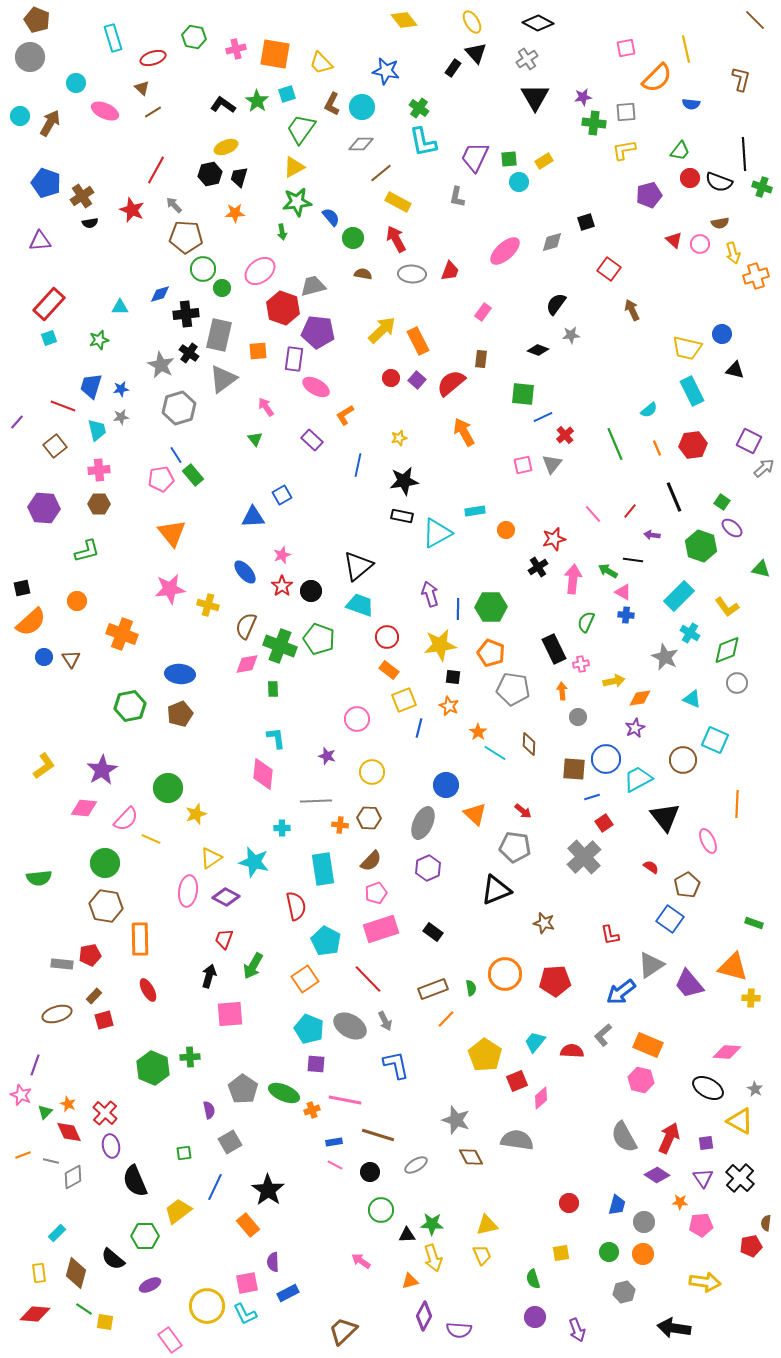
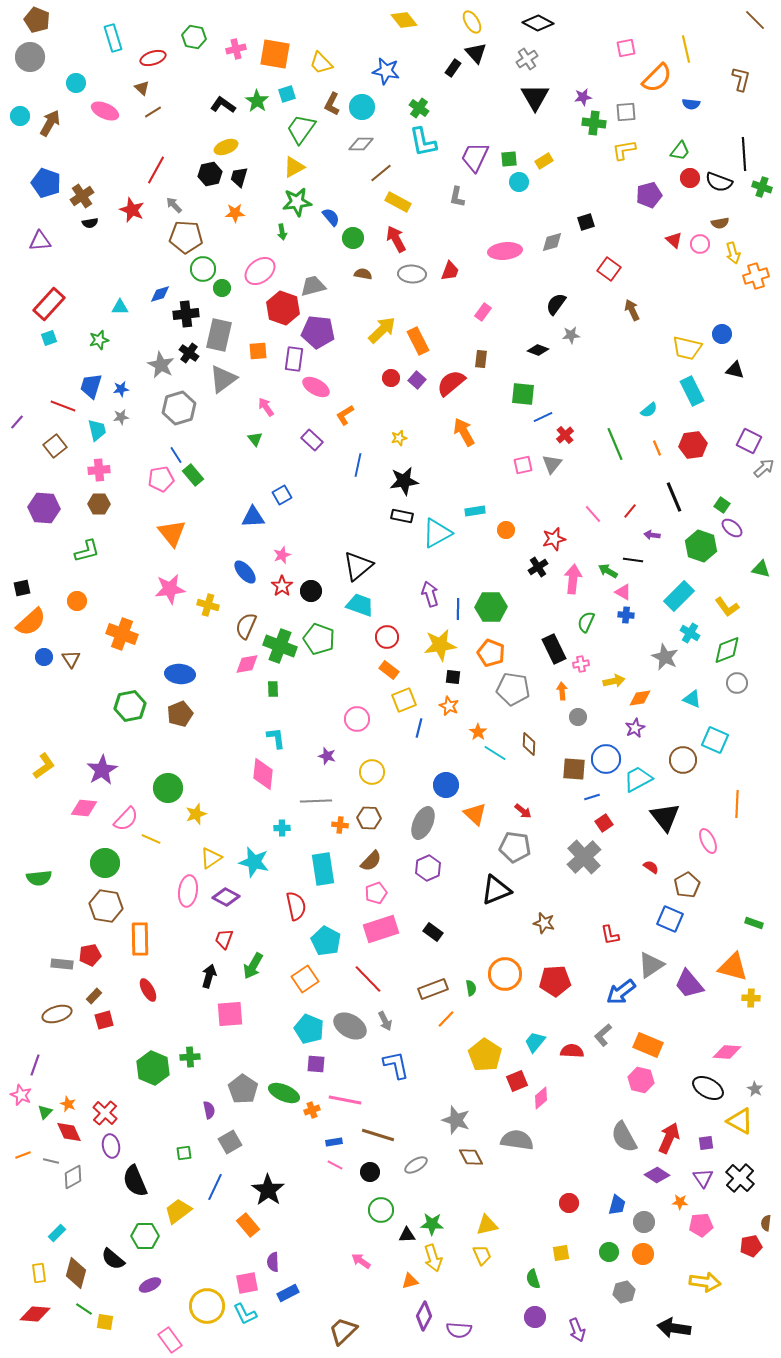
pink ellipse at (505, 251): rotated 36 degrees clockwise
green square at (722, 502): moved 3 px down
blue square at (670, 919): rotated 12 degrees counterclockwise
